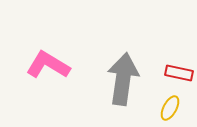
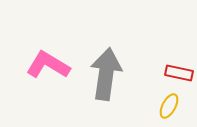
gray arrow: moved 17 px left, 5 px up
yellow ellipse: moved 1 px left, 2 px up
